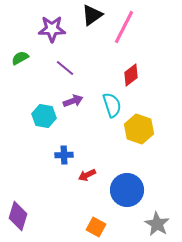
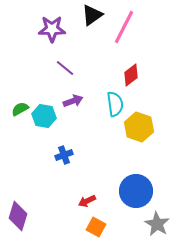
green semicircle: moved 51 px down
cyan semicircle: moved 3 px right, 1 px up; rotated 10 degrees clockwise
yellow hexagon: moved 2 px up
blue cross: rotated 18 degrees counterclockwise
red arrow: moved 26 px down
blue circle: moved 9 px right, 1 px down
